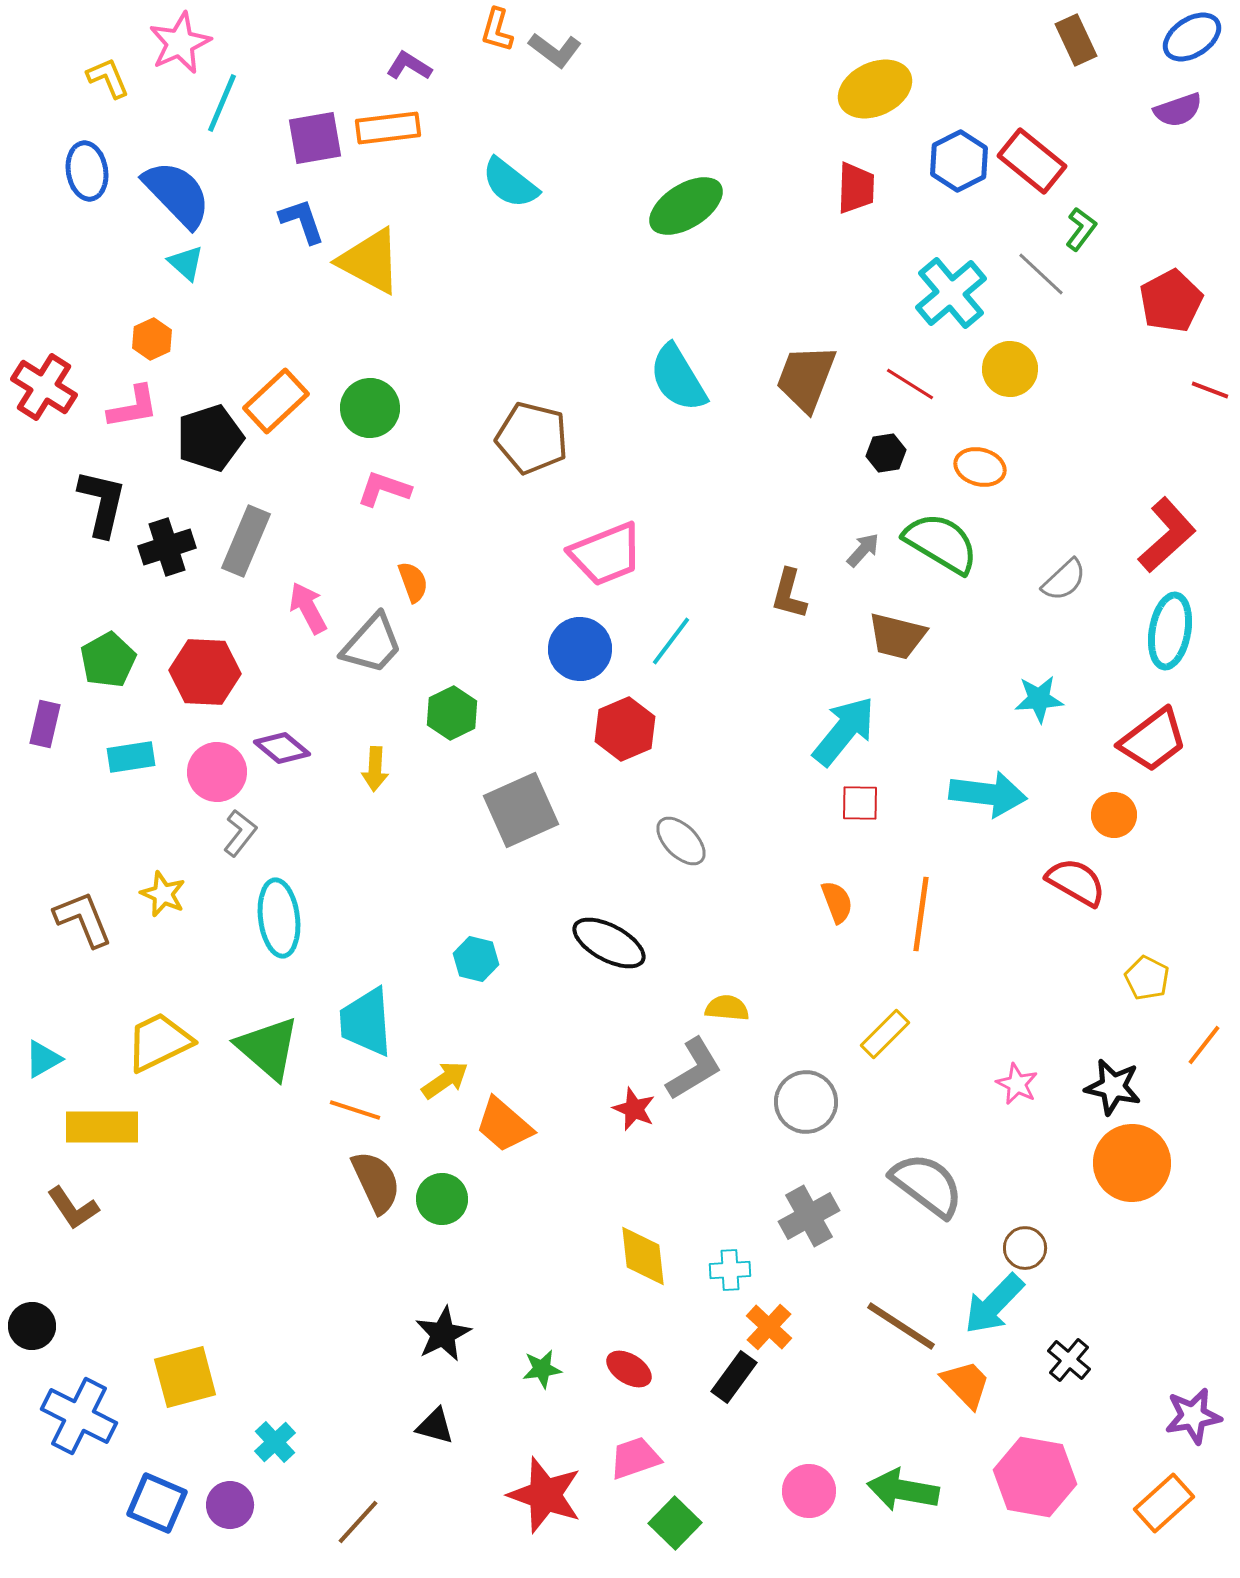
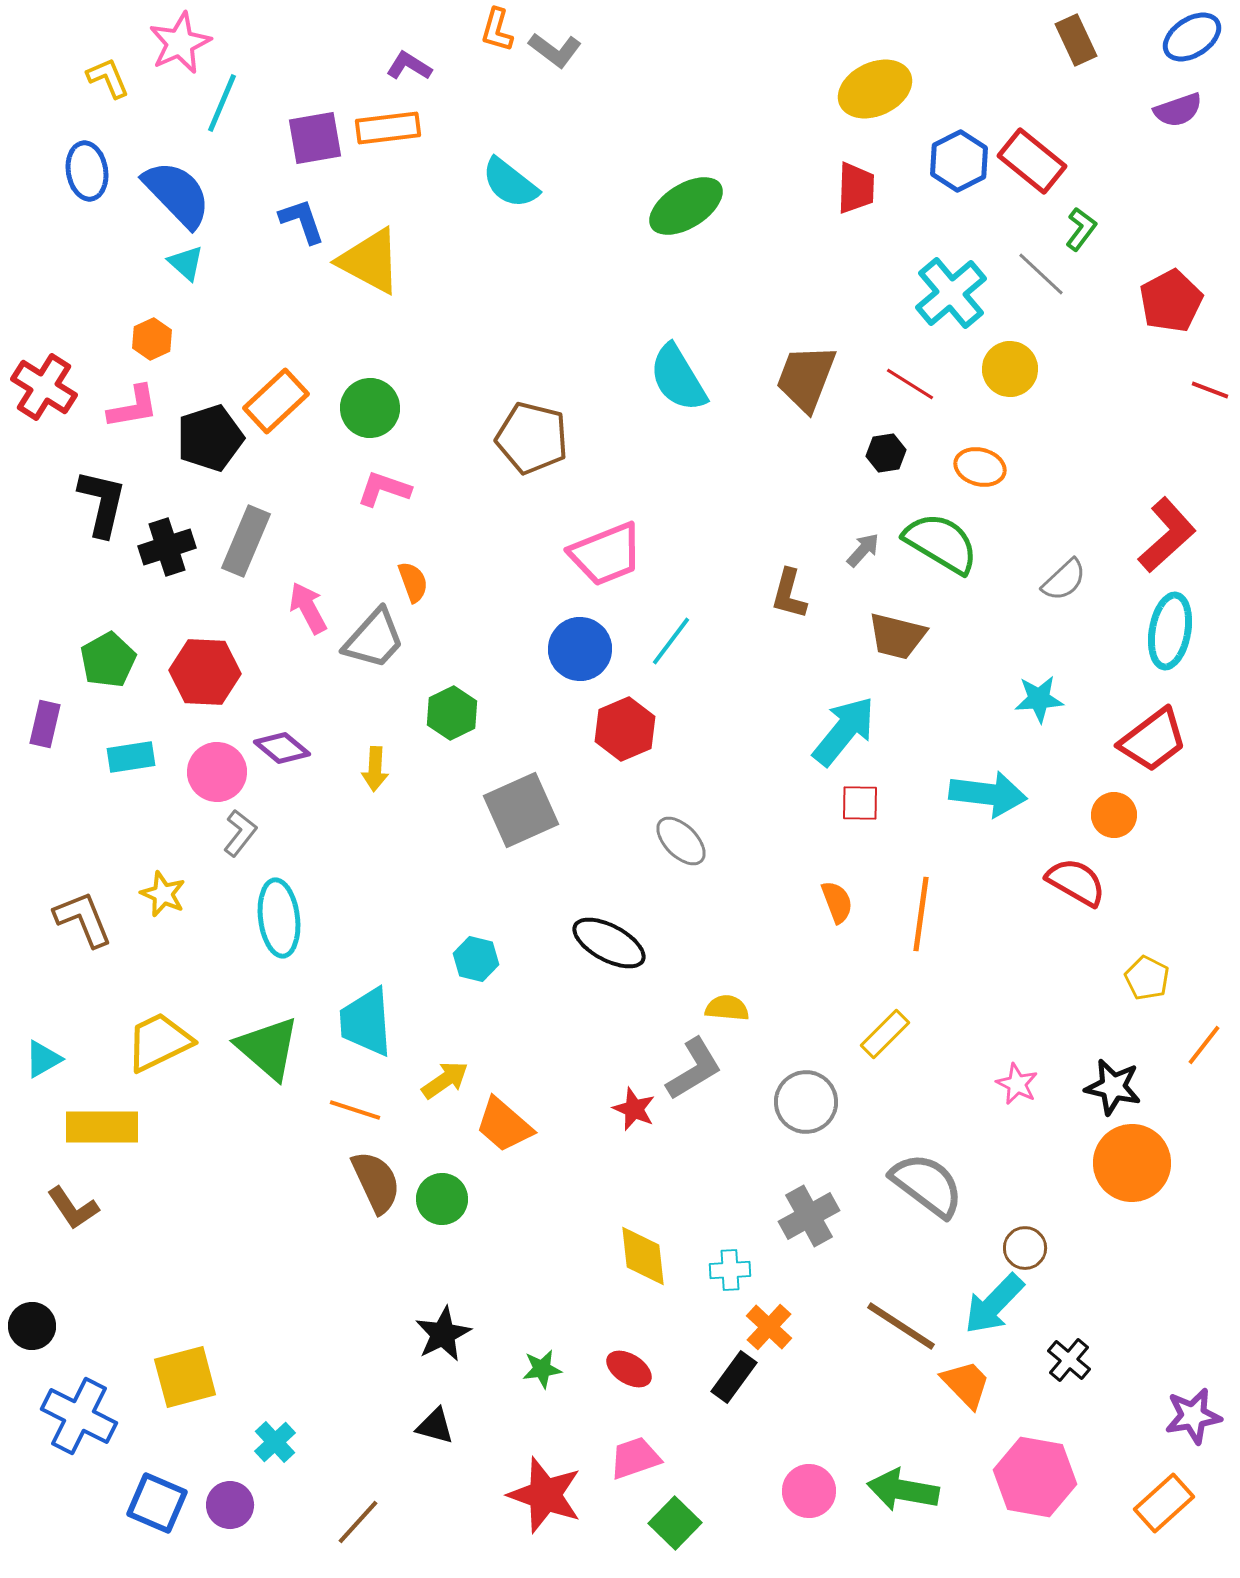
gray trapezoid at (372, 644): moved 2 px right, 5 px up
